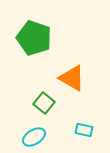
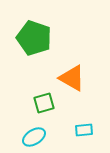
green square: rotated 35 degrees clockwise
cyan rectangle: rotated 18 degrees counterclockwise
